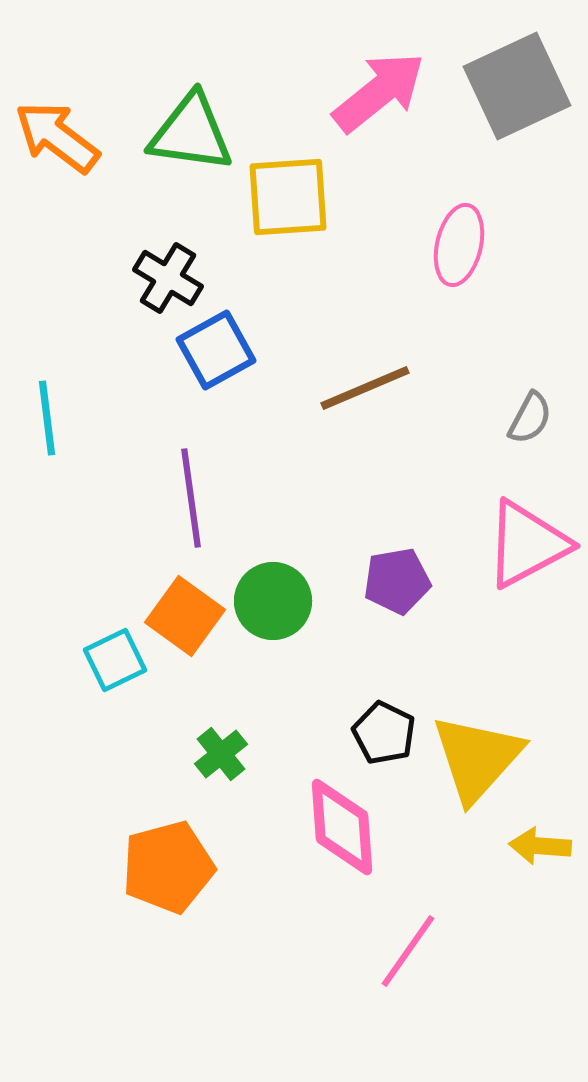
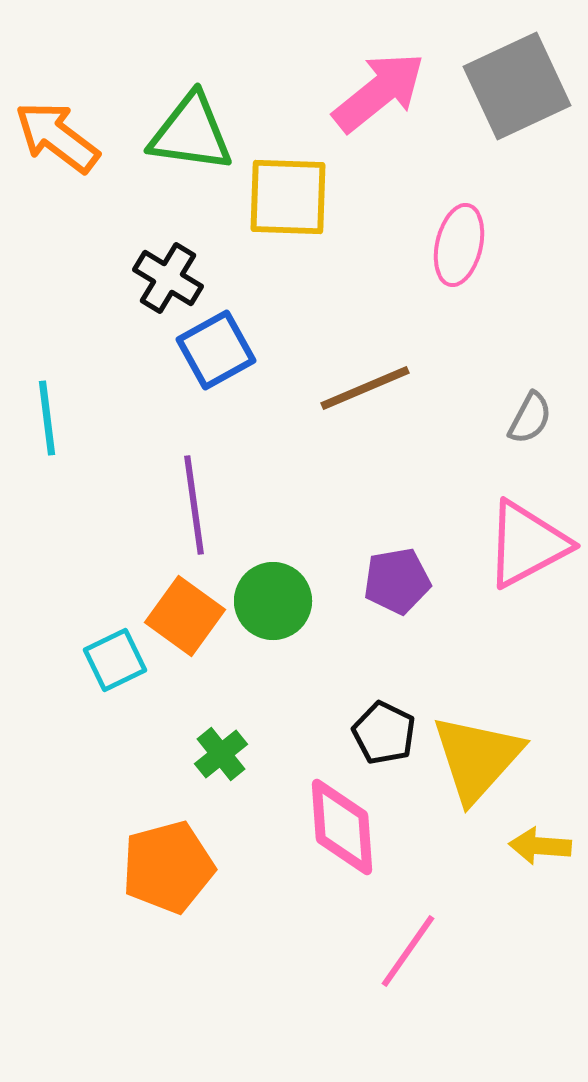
yellow square: rotated 6 degrees clockwise
purple line: moved 3 px right, 7 px down
